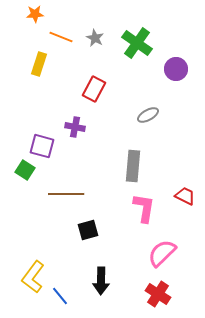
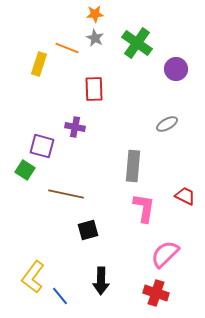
orange star: moved 60 px right
orange line: moved 6 px right, 11 px down
red rectangle: rotated 30 degrees counterclockwise
gray ellipse: moved 19 px right, 9 px down
brown line: rotated 12 degrees clockwise
pink semicircle: moved 3 px right, 1 px down
red cross: moved 2 px left, 1 px up; rotated 15 degrees counterclockwise
